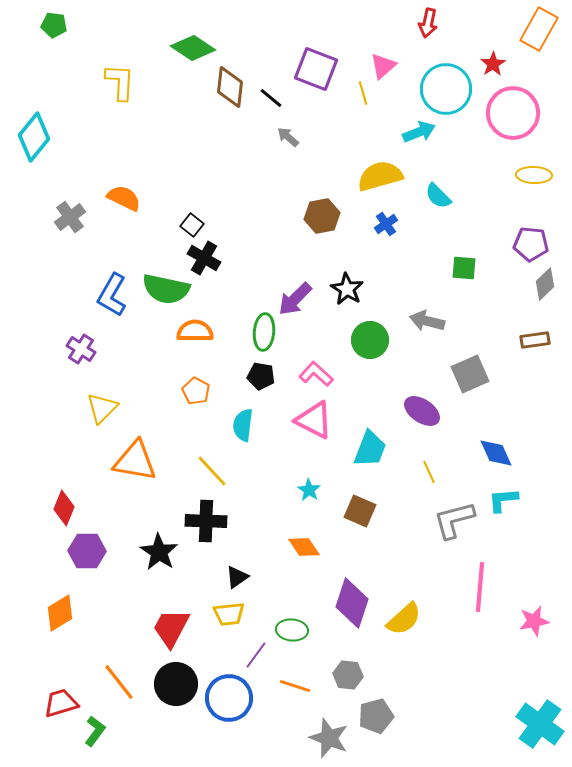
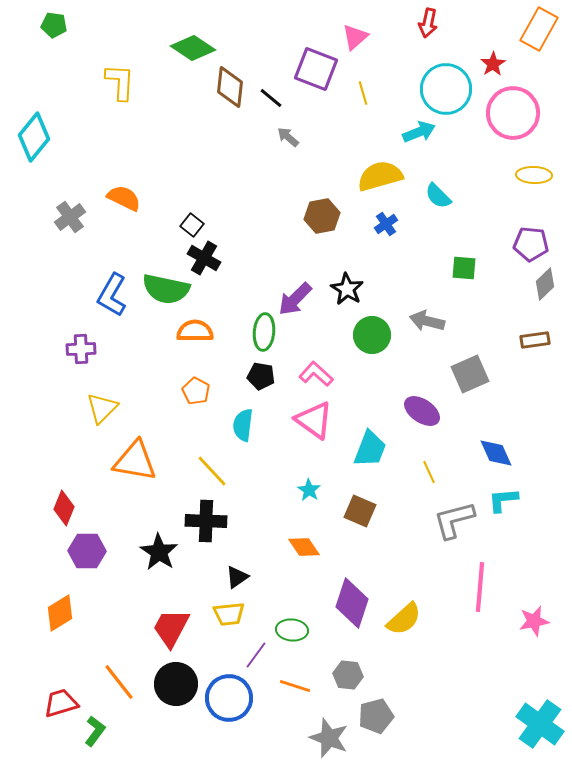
pink triangle at (383, 66): moved 28 px left, 29 px up
green circle at (370, 340): moved 2 px right, 5 px up
purple cross at (81, 349): rotated 36 degrees counterclockwise
pink triangle at (314, 420): rotated 9 degrees clockwise
